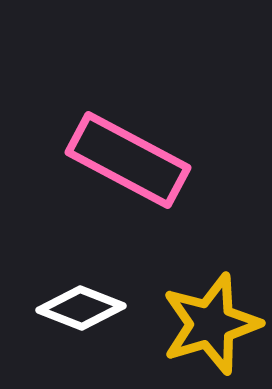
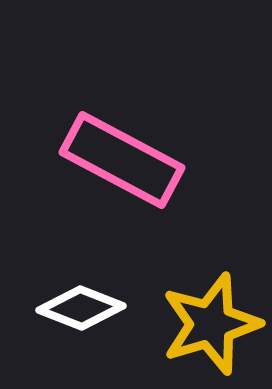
pink rectangle: moved 6 px left
